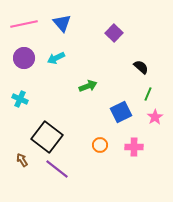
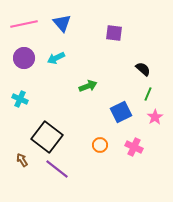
purple square: rotated 36 degrees counterclockwise
black semicircle: moved 2 px right, 2 px down
pink cross: rotated 24 degrees clockwise
